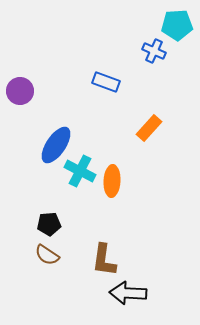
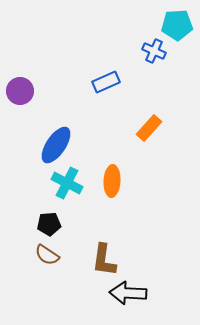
blue rectangle: rotated 44 degrees counterclockwise
cyan cross: moved 13 px left, 12 px down
